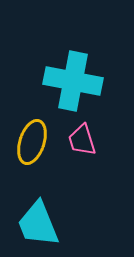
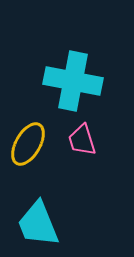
yellow ellipse: moved 4 px left, 2 px down; rotated 12 degrees clockwise
